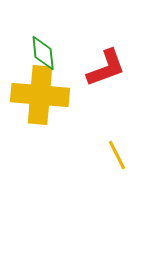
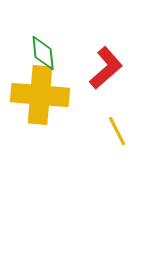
red L-shape: rotated 21 degrees counterclockwise
yellow line: moved 24 px up
